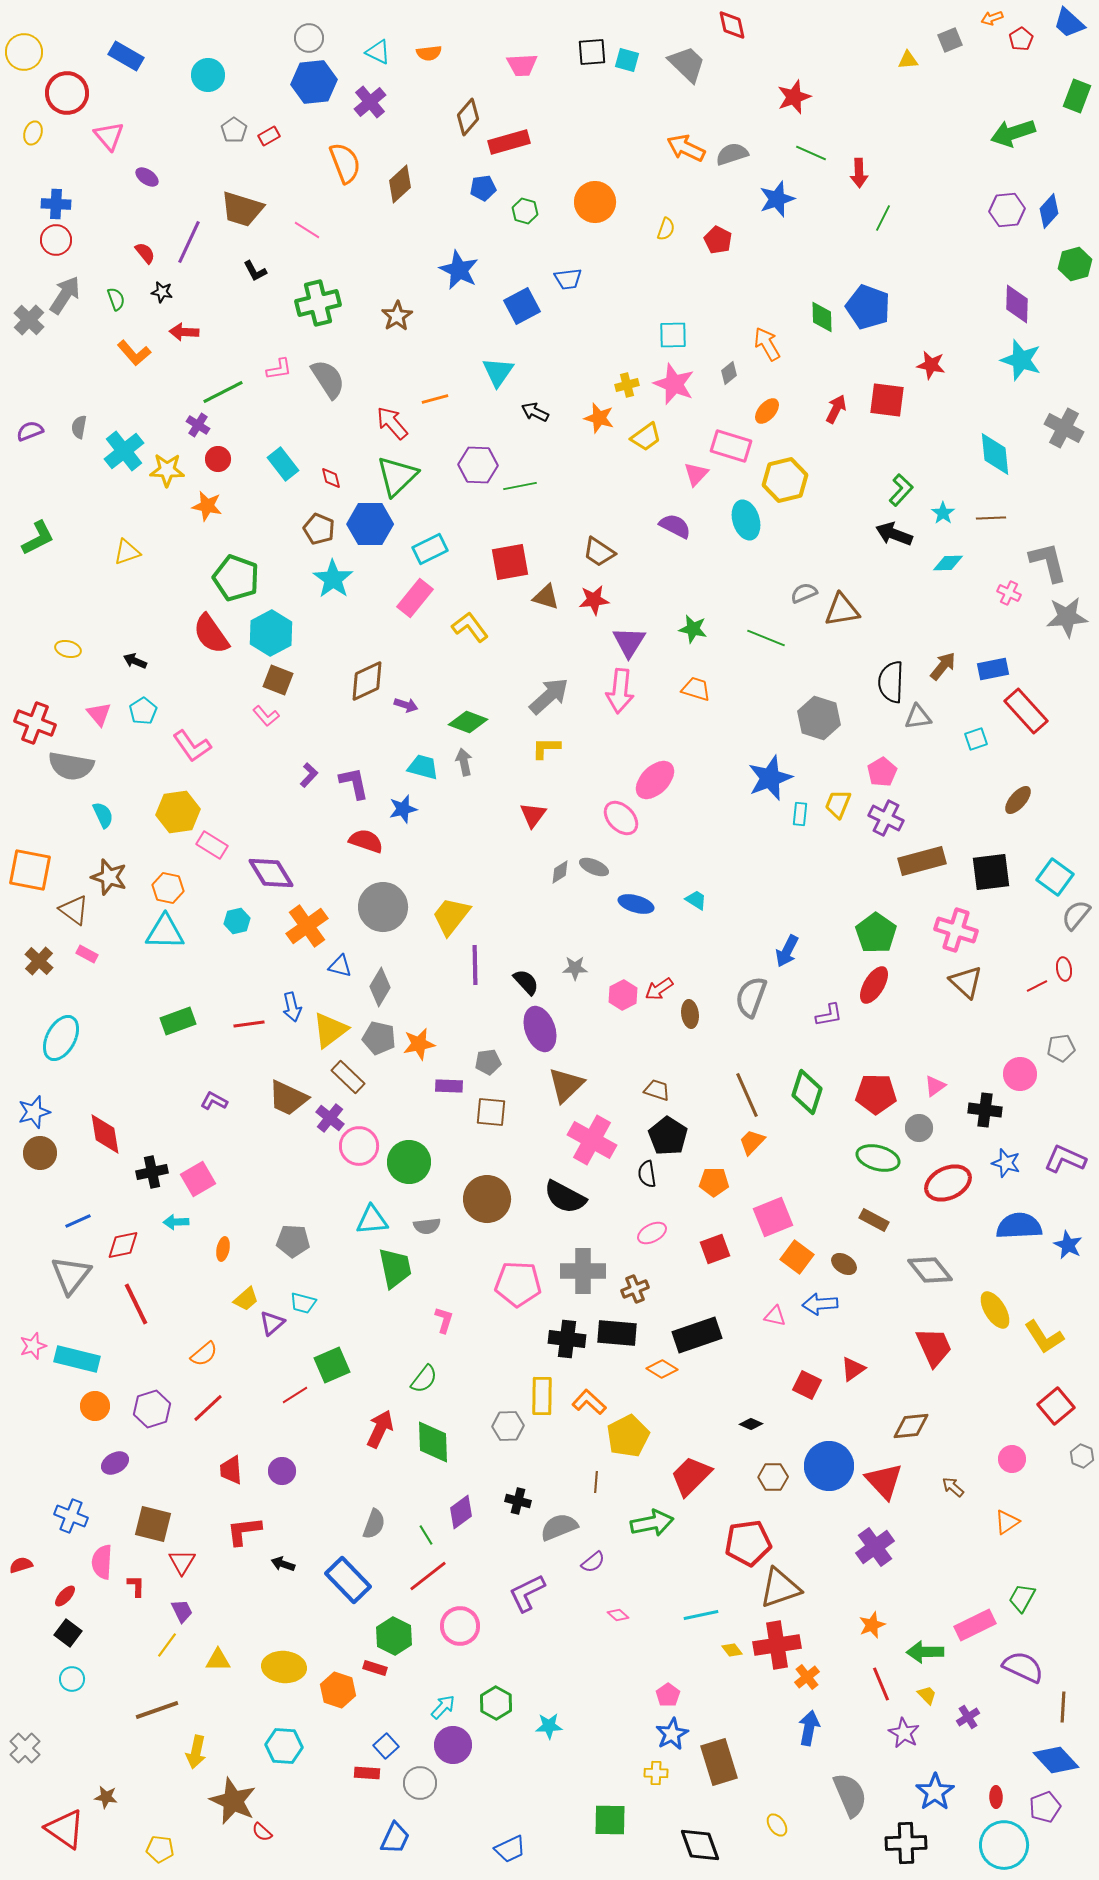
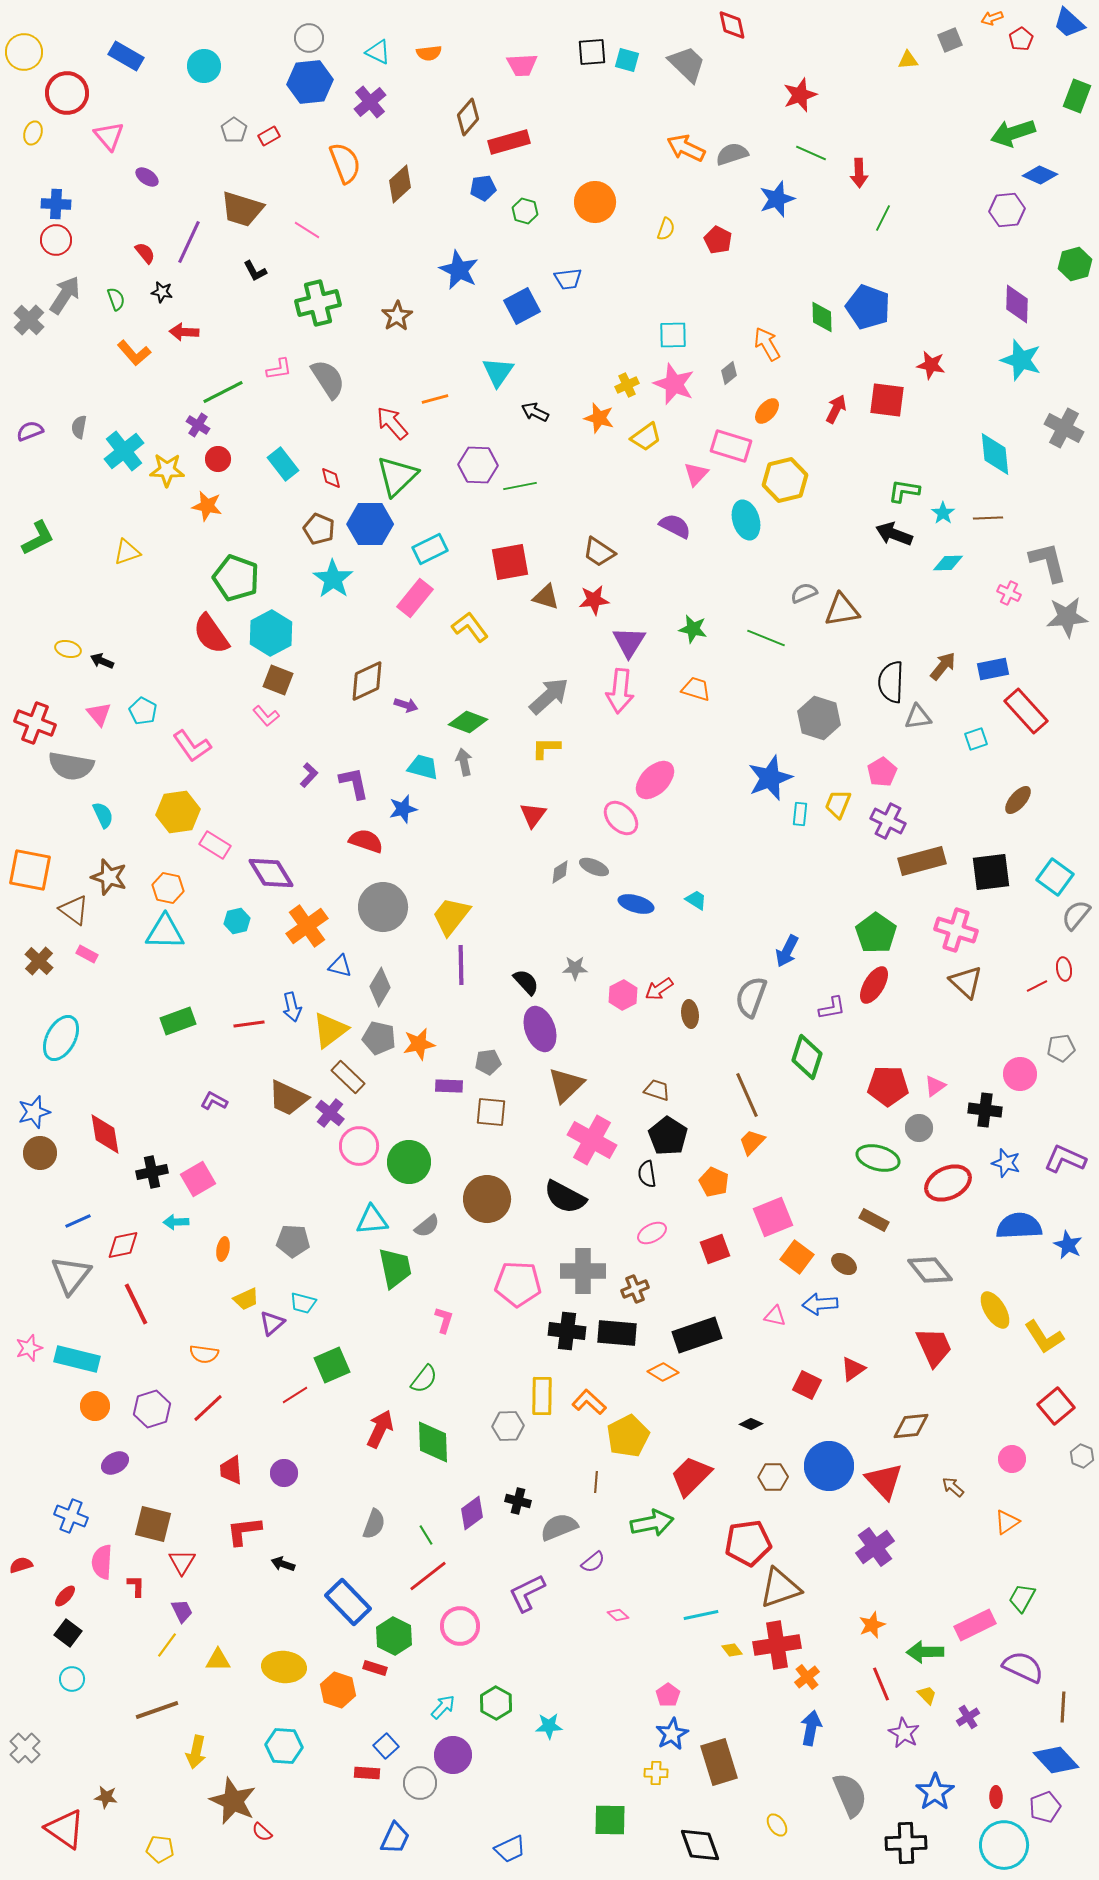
cyan circle at (208, 75): moved 4 px left, 9 px up
blue hexagon at (314, 82): moved 4 px left
red star at (794, 97): moved 6 px right, 2 px up
blue diamond at (1049, 211): moved 9 px left, 36 px up; rotated 72 degrees clockwise
yellow cross at (627, 385): rotated 10 degrees counterclockwise
green L-shape at (901, 490): moved 3 px right, 1 px down; rotated 124 degrees counterclockwise
brown line at (991, 518): moved 3 px left
black arrow at (135, 661): moved 33 px left
cyan pentagon at (143, 711): rotated 12 degrees counterclockwise
purple cross at (886, 818): moved 2 px right, 3 px down
pink rectangle at (212, 845): moved 3 px right
purple line at (475, 965): moved 14 px left
purple L-shape at (829, 1015): moved 3 px right, 7 px up
green diamond at (807, 1092): moved 35 px up
red pentagon at (876, 1094): moved 12 px right, 8 px up
purple cross at (330, 1118): moved 5 px up
orange pentagon at (714, 1182): rotated 24 degrees clockwise
gray semicircle at (427, 1226): rotated 32 degrees counterclockwise
yellow trapezoid at (246, 1299): rotated 16 degrees clockwise
black cross at (567, 1339): moved 8 px up
pink star at (33, 1346): moved 4 px left, 2 px down
orange semicircle at (204, 1354): rotated 48 degrees clockwise
orange diamond at (662, 1369): moved 1 px right, 3 px down
purple circle at (282, 1471): moved 2 px right, 2 px down
purple diamond at (461, 1512): moved 11 px right, 1 px down
blue rectangle at (348, 1580): moved 22 px down
blue arrow at (809, 1728): moved 2 px right
purple circle at (453, 1745): moved 10 px down
